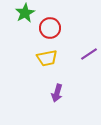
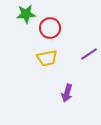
green star: moved 1 px right, 1 px down; rotated 24 degrees clockwise
purple arrow: moved 10 px right
